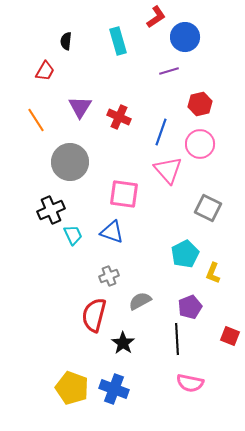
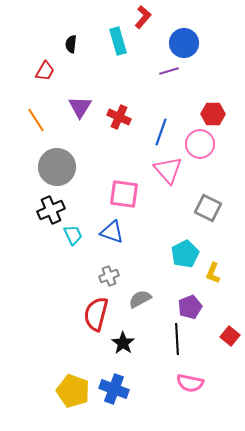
red L-shape: moved 13 px left; rotated 15 degrees counterclockwise
blue circle: moved 1 px left, 6 px down
black semicircle: moved 5 px right, 3 px down
red hexagon: moved 13 px right, 10 px down; rotated 15 degrees clockwise
gray circle: moved 13 px left, 5 px down
gray semicircle: moved 2 px up
red semicircle: moved 2 px right, 1 px up
red square: rotated 18 degrees clockwise
yellow pentagon: moved 1 px right, 3 px down
